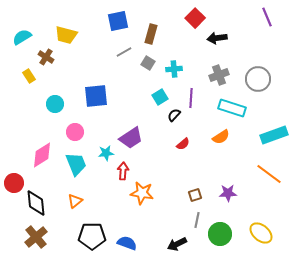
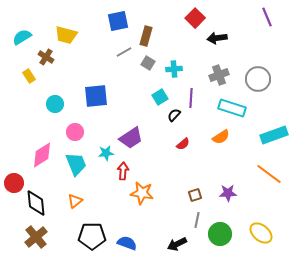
brown rectangle at (151, 34): moved 5 px left, 2 px down
